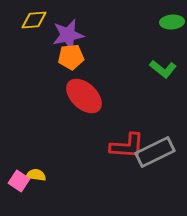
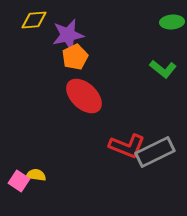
orange pentagon: moved 4 px right; rotated 20 degrees counterclockwise
red L-shape: rotated 18 degrees clockwise
